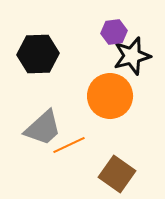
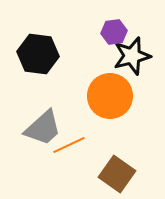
black hexagon: rotated 9 degrees clockwise
